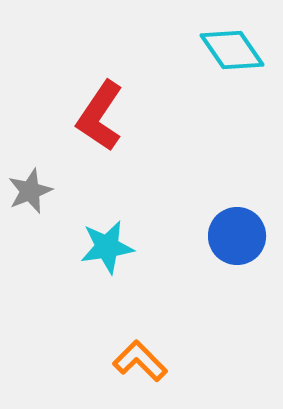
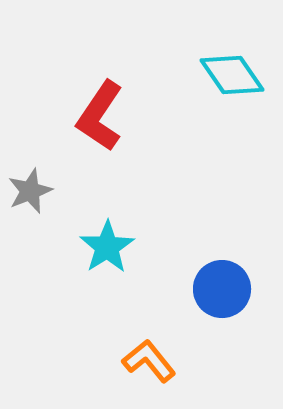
cyan diamond: moved 25 px down
blue circle: moved 15 px left, 53 px down
cyan star: rotated 24 degrees counterclockwise
orange L-shape: moved 9 px right; rotated 6 degrees clockwise
